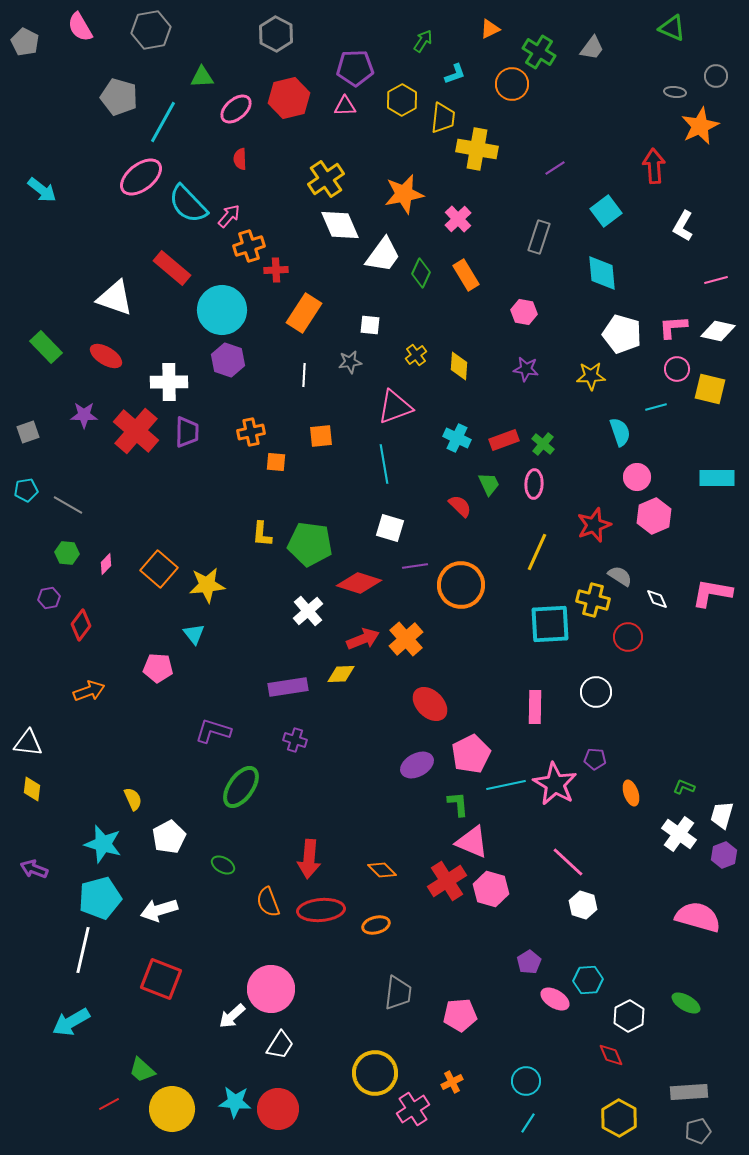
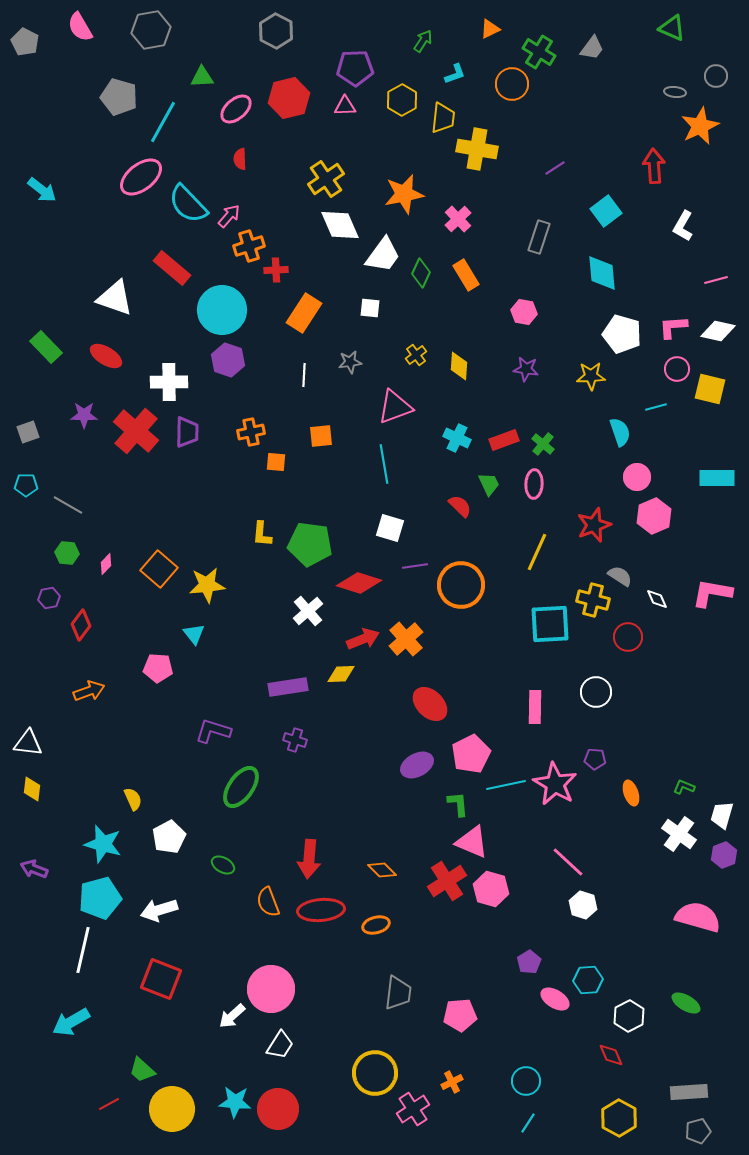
gray hexagon at (276, 34): moved 3 px up
white square at (370, 325): moved 17 px up
cyan pentagon at (26, 490): moved 5 px up; rotated 10 degrees clockwise
